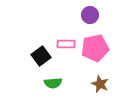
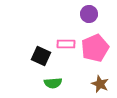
purple circle: moved 1 px left, 1 px up
pink pentagon: rotated 12 degrees counterclockwise
black square: rotated 30 degrees counterclockwise
